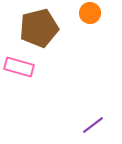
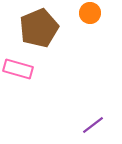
brown pentagon: rotated 9 degrees counterclockwise
pink rectangle: moved 1 px left, 2 px down
